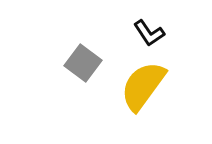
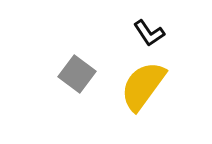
gray square: moved 6 px left, 11 px down
